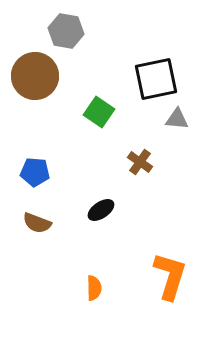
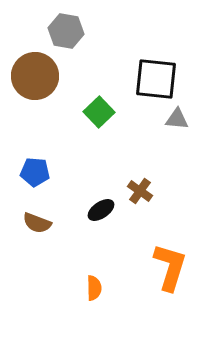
black square: rotated 18 degrees clockwise
green square: rotated 12 degrees clockwise
brown cross: moved 29 px down
orange L-shape: moved 9 px up
